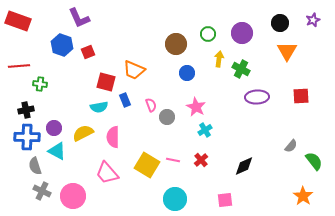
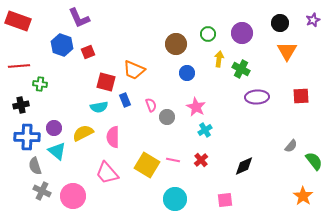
black cross at (26, 110): moved 5 px left, 5 px up
cyan triangle at (57, 151): rotated 12 degrees clockwise
